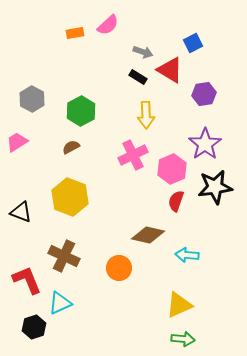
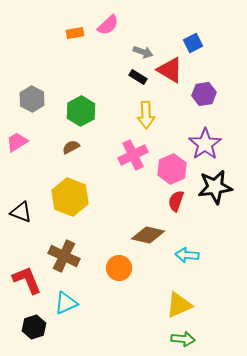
cyan triangle: moved 6 px right
